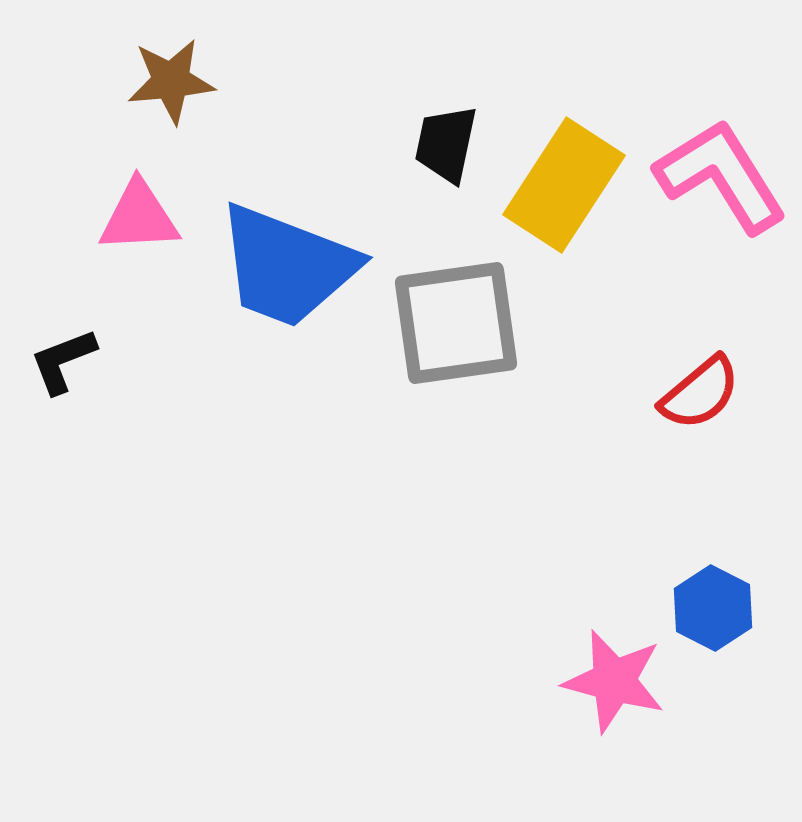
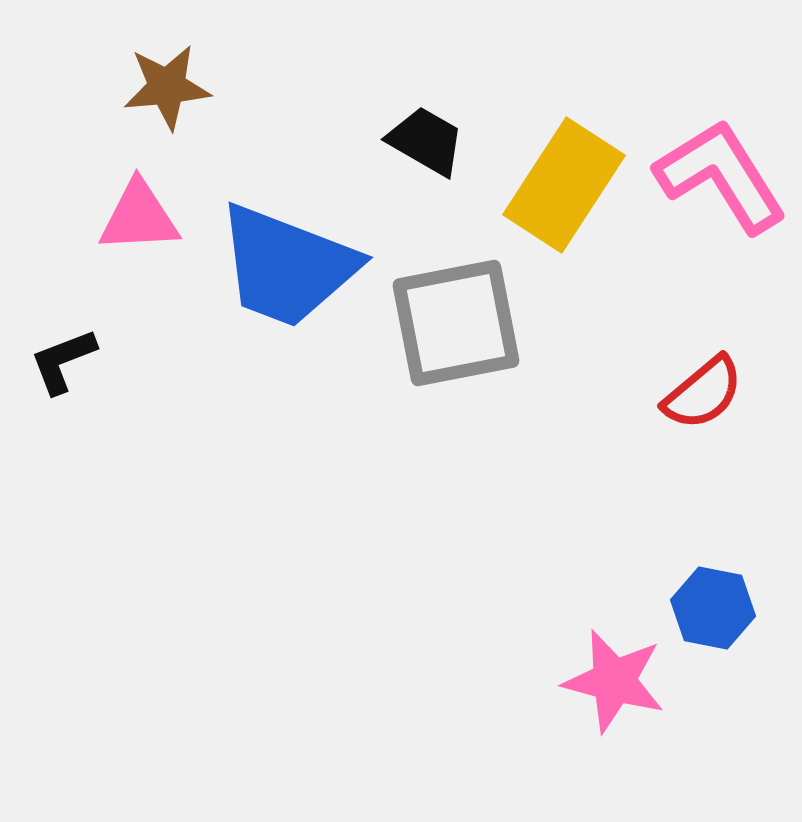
brown star: moved 4 px left, 6 px down
black trapezoid: moved 20 px left, 3 px up; rotated 108 degrees clockwise
gray square: rotated 3 degrees counterclockwise
red semicircle: moved 3 px right
blue hexagon: rotated 16 degrees counterclockwise
